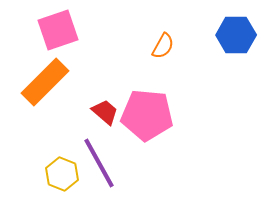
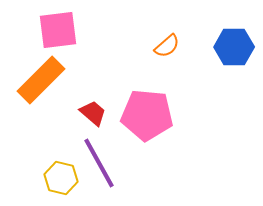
pink square: rotated 12 degrees clockwise
blue hexagon: moved 2 px left, 12 px down
orange semicircle: moved 4 px right; rotated 20 degrees clockwise
orange rectangle: moved 4 px left, 2 px up
red trapezoid: moved 12 px left, 1 px down
yellow hexagon: moved 1 px left, 4 px down; rotated 8 degrees counterclockwise
